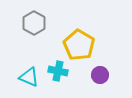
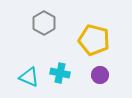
gray hexagon: moved 10 px right
yellow pentagon: moved 15 px right, 5 px up; rotated 16 degrees counterclockwise
cyan cross: moved 2 px right, 2 px down
